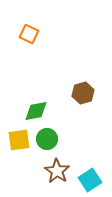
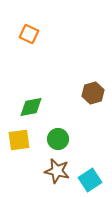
brown hexagon: moved 10 px right
green diamond: moved 5 px left, 4 px up
green circle: moved 11 px right
brown star: rotated 20 degrees counterclockwise
